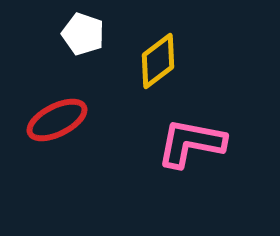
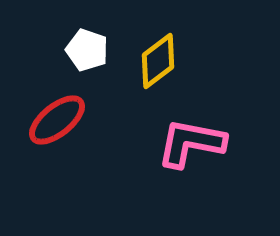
white pentagon: moved 4 px right, 16 px down
red ellipse: rotated 12 degrees counterclockwise
